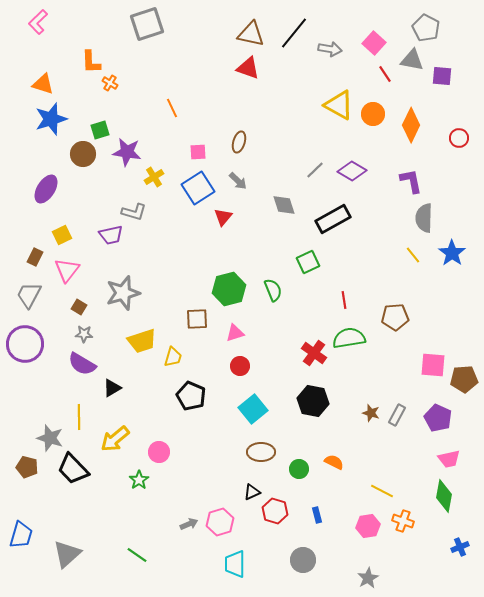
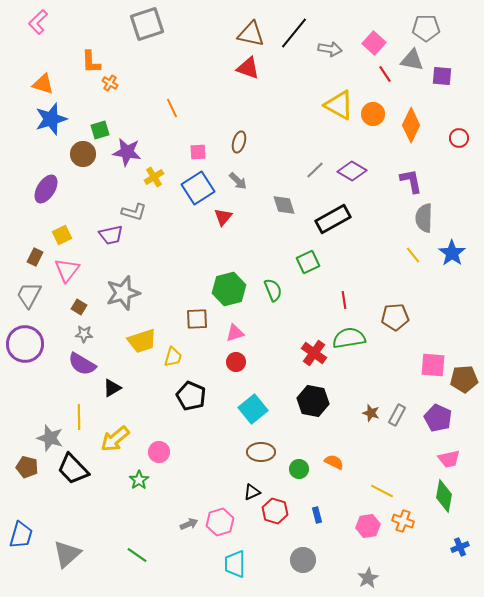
gray pentagon at (426, 28): rotated 28 degrees counterclockwise
red circle at (240, 366): moved 4 px left, 4 px up
